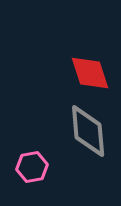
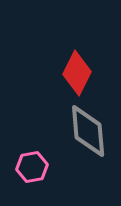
red diamond: moved 13 px left; rotated 45 degrees clockwise
